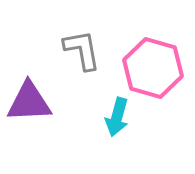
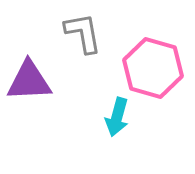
gray L-shape: moved 1 px right, 17 px up
purple triangle: moved 21 px up
